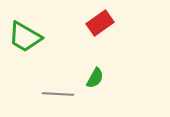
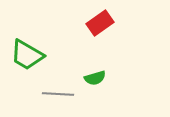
green trapezoid: moved 2 px right, 18 px down
green semicircle: rotated 45 degrees clockwise
